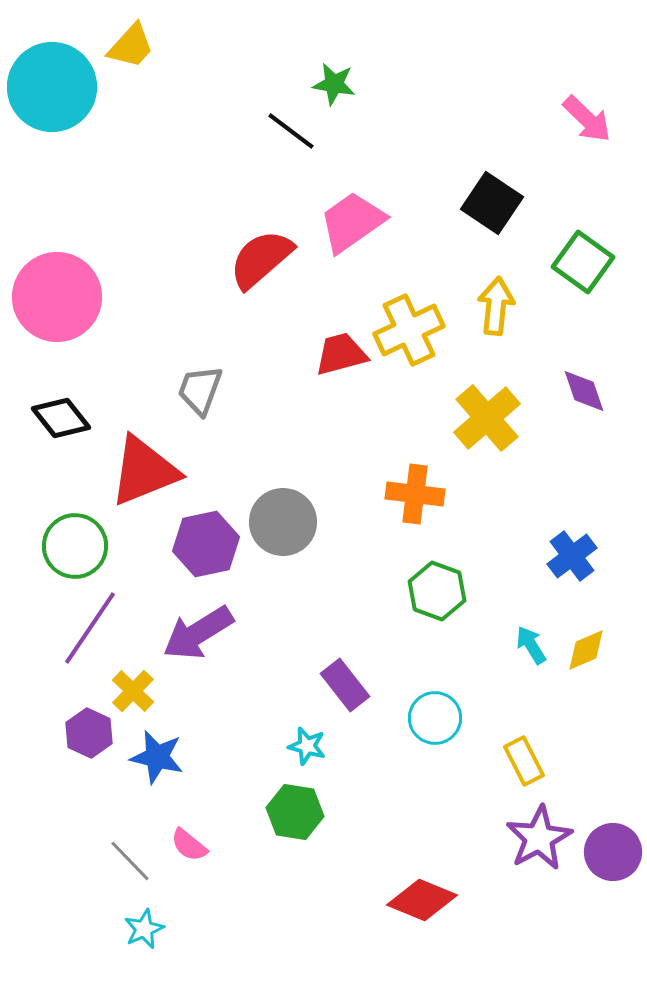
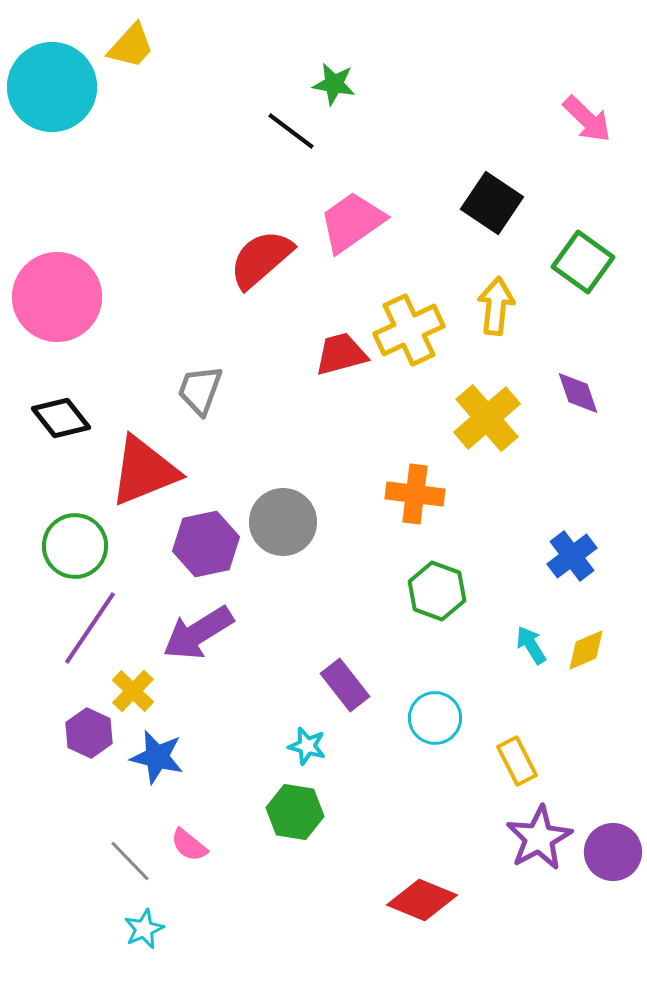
purple diamond at (584, 391): moved 6 px left, 2 px down
yellow rectangle at (524, 761): moved 7 px left
